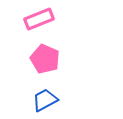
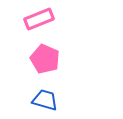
blue trapezoid: rotated 44 degrees clockwise
